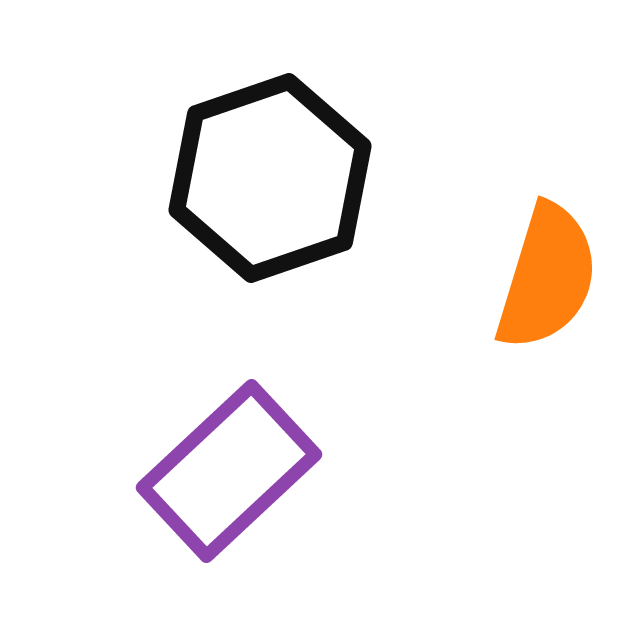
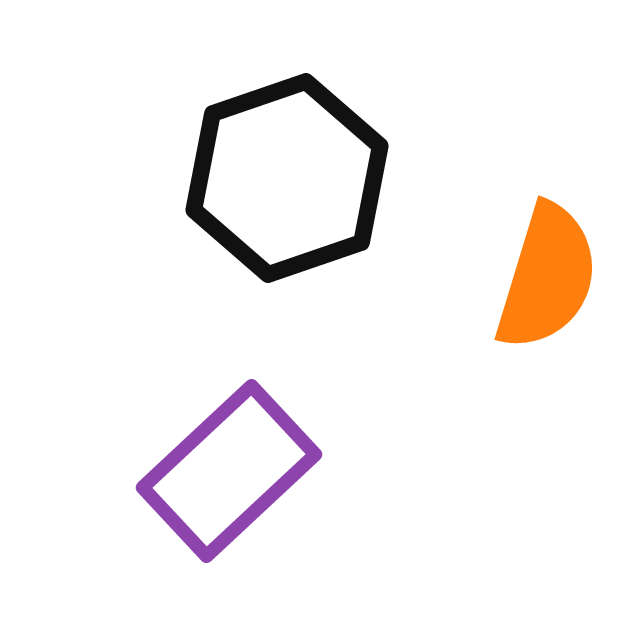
black hexagon: moved 17 px right
